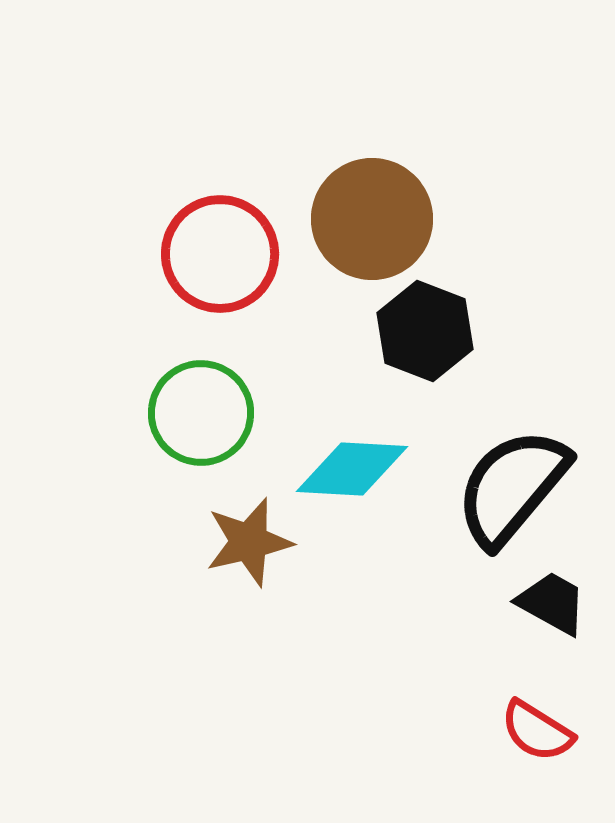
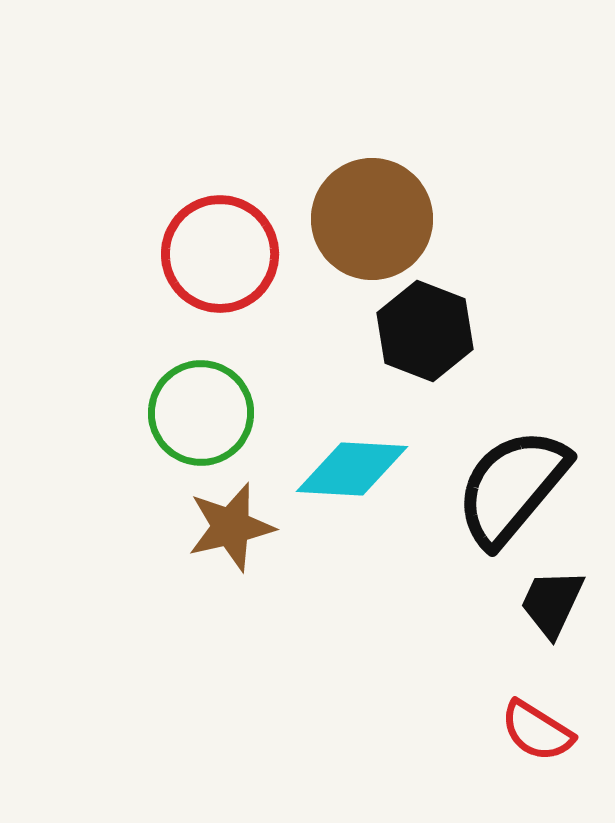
brown star: moved 18 px left, 15 px up
black trapezoid: rotated 94 degrees counterclockwise
